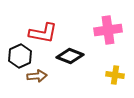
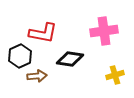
pink cross: moved 4 px left, 1 px down
black diamond: moved 3 px down; rotated 12 degrees counterclockwise
yellow cross: rotated 24 degrees counterclockwise
